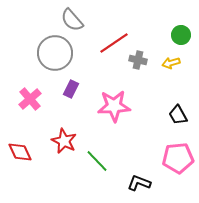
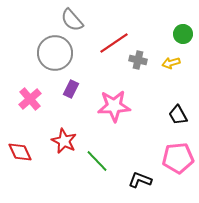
green circle: moved 2 px right, 1 px up
black L-shape: moved 1 px right, 3 px up
